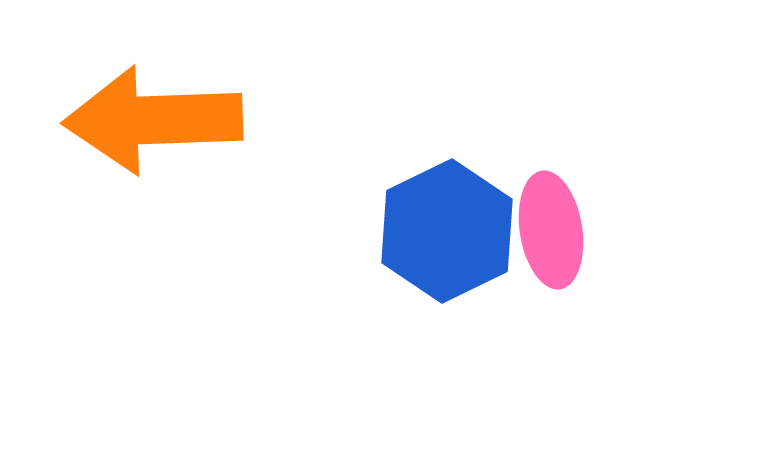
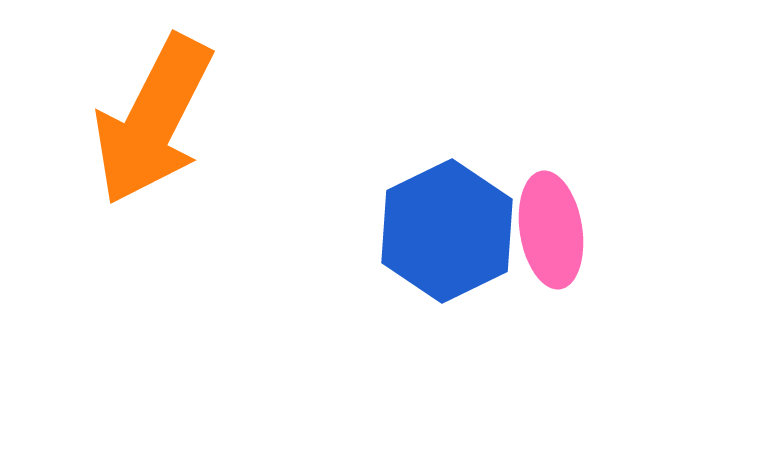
orange arrow: rotated 61 degrees counterclockwise
